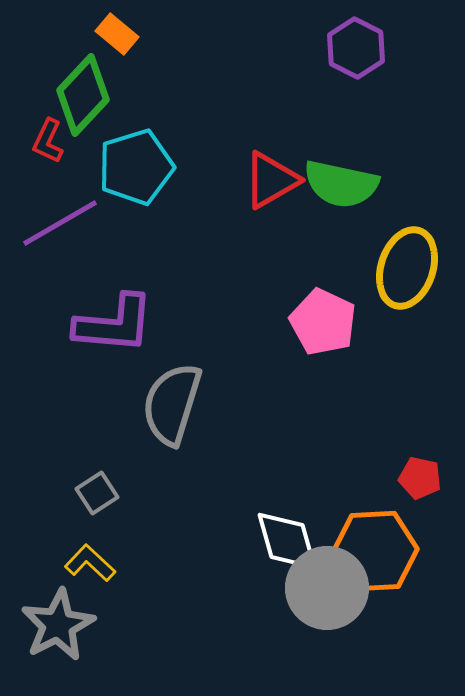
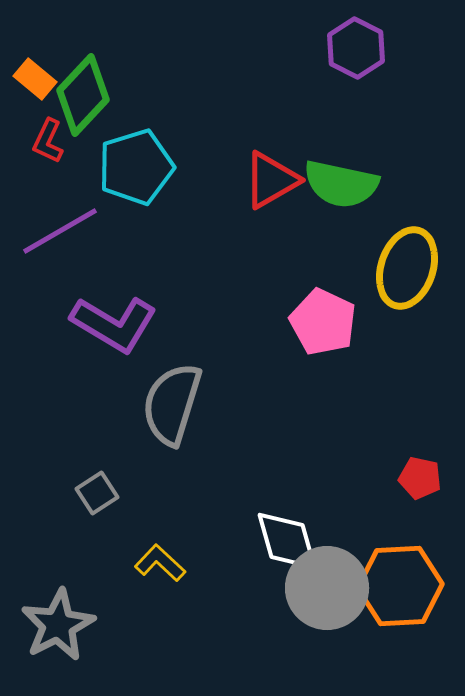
orange rectangle: moved 82 px left, 45 px down
purple line: moved 8 px down
purple L-shape: rotated 26 degrees clockwise
orange hexagon: moved 25 px right, 35 px down
yellow L-shape: moved 70 px right
